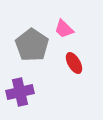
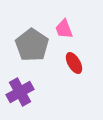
pink trapezoid: rotated 25 degrees clockwise
purple cross: rotated 16 degrees counterclockwise
